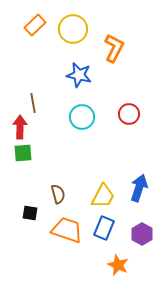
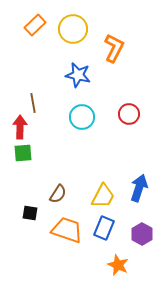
blue star: moved 1 px left
brown semicircle: rotated 48 degrees clockwise
